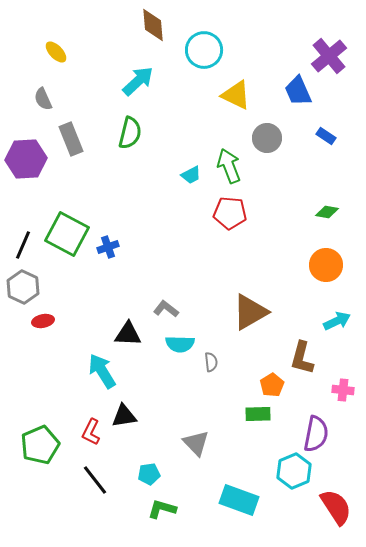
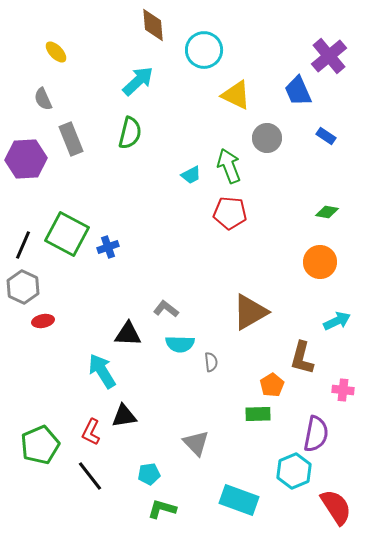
orange circle at (326, 265): moved 6 px left, 3 px up
black line at (95, 480): moved 5 px left, 4 px up
